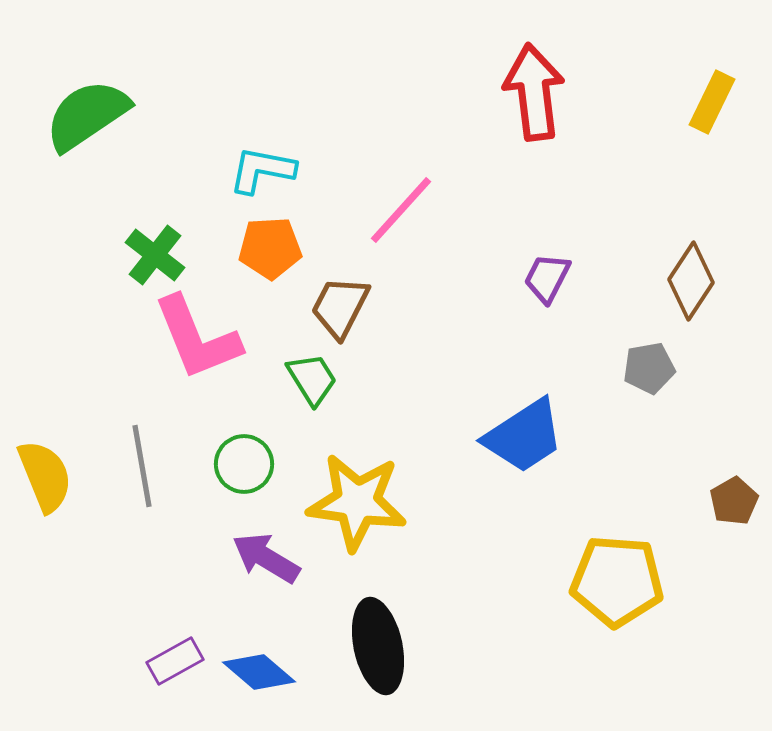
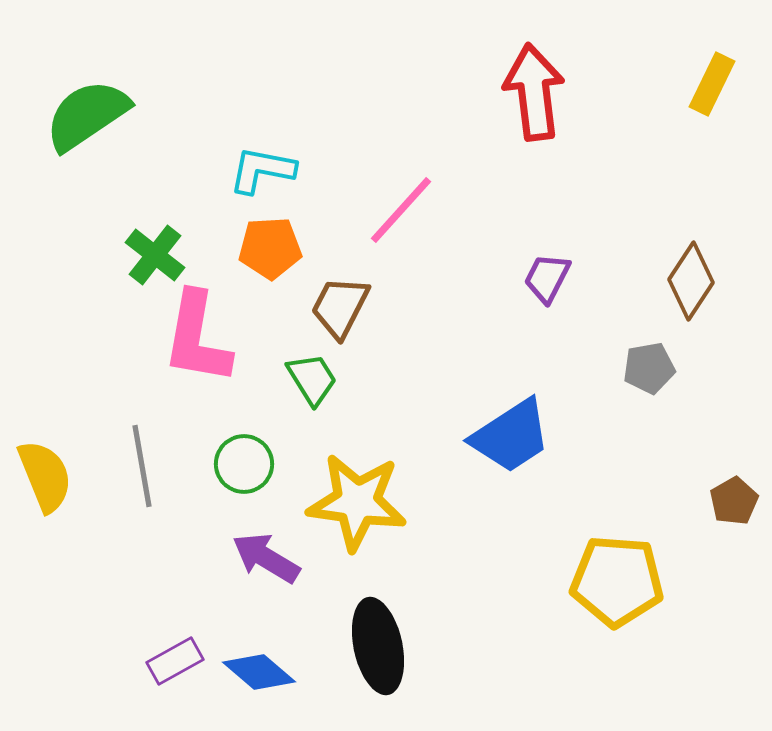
yellow rectangle: moved 18 px up
pink L-shape: rotated 32 degrees clockwise
blue trapezoid: moved 13 px left
